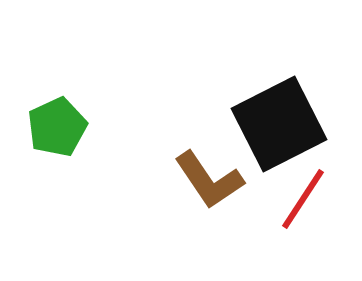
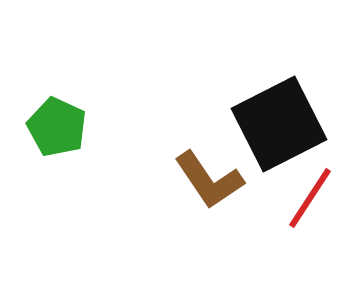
green pentagon: rotated 22 degrees counterclockwise
red line: moved 7 px right, 1 px up
